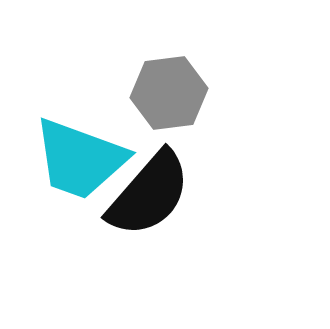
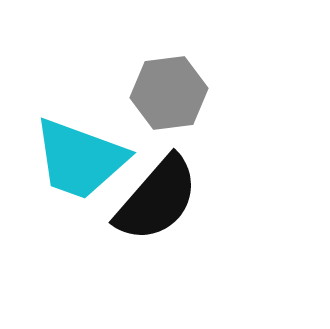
black semicircle: moved 8 px right, 5 px down
